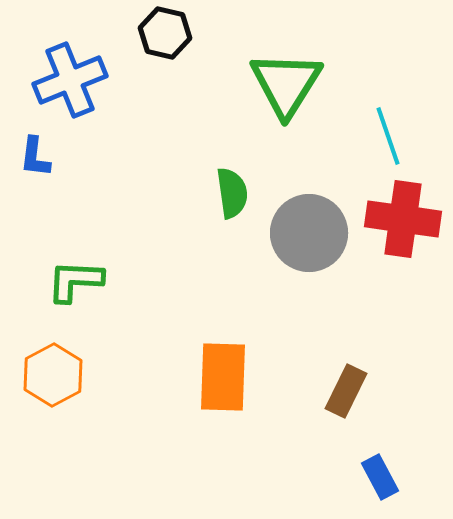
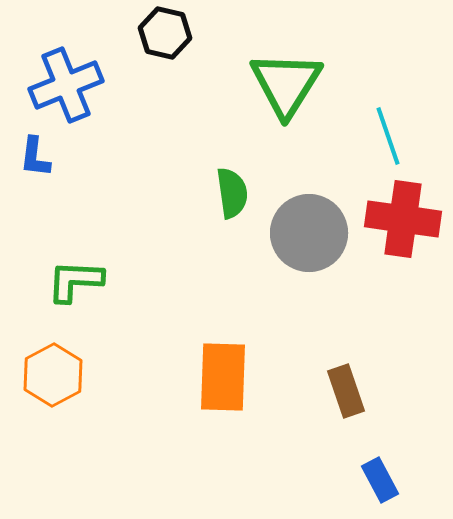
blue cross: moved 4 px left, 5 px down
brown rectangle: rotated 45 degrees counterclockwise
blue rectangle: moved 3 px down
